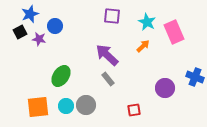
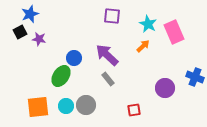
cyan star: moved 1 px right, 2 px down
blue circle: moved 19 px right, 32 px down
